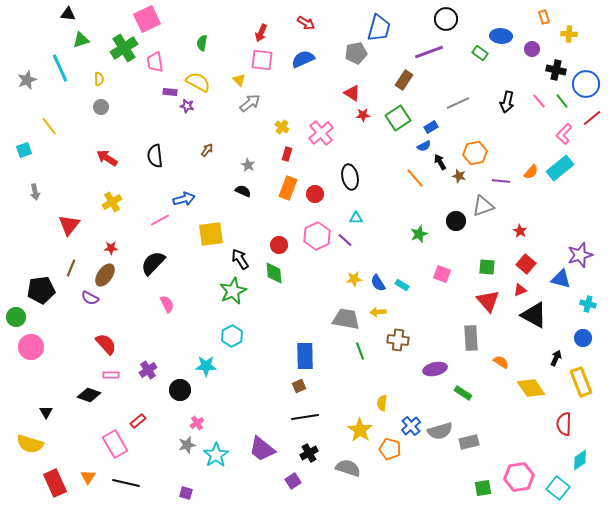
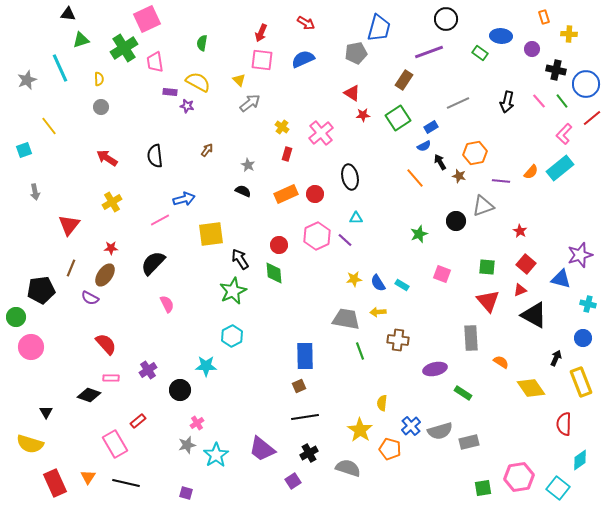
orange rectangle at (288, 188): moved 2 px left, 6 px down; rotated 45 degrees clockwise
pink rectangle at (111, 375): moved 3 px down
